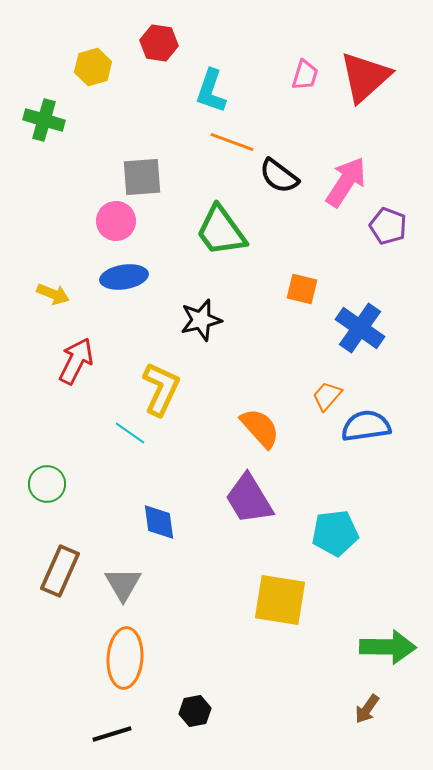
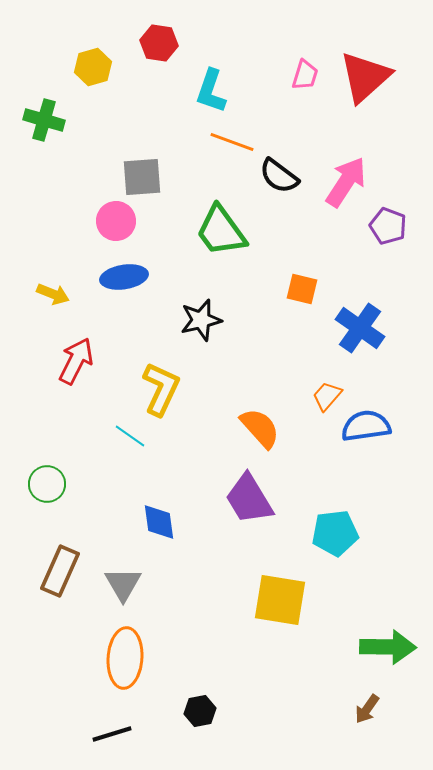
cyan line: moved 3 px down
black hexagon: moved 5 px right
